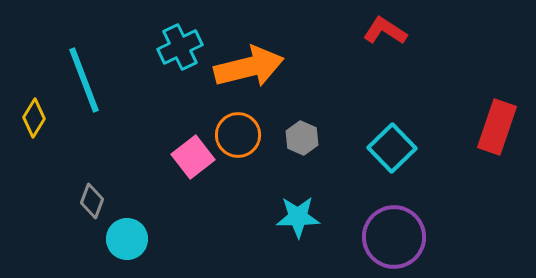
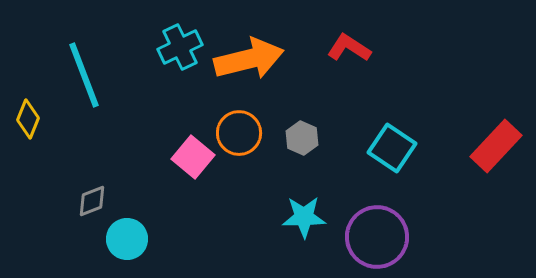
red L-shape: moved 36 px left, 17 px down
orange arrow: moved 8 px up
cyan line: moved 5 px up
yellow diamond: moved 6 px left, 1 px down; rotated 9 degrees counterclockwise
red rectangle: moved 1 px left, 19 px down; rotated 24 degrees clockwise
orange circle: moved 1 px right, 2 px up
cyan square: rotated 12 degrees counterclockwise
pink square: rotated 12 degrees counterclockwise
gray diamond: rotated 48 degrees clockwise
cyan star: moved 6 px right
purple circle: moved 17 px left
